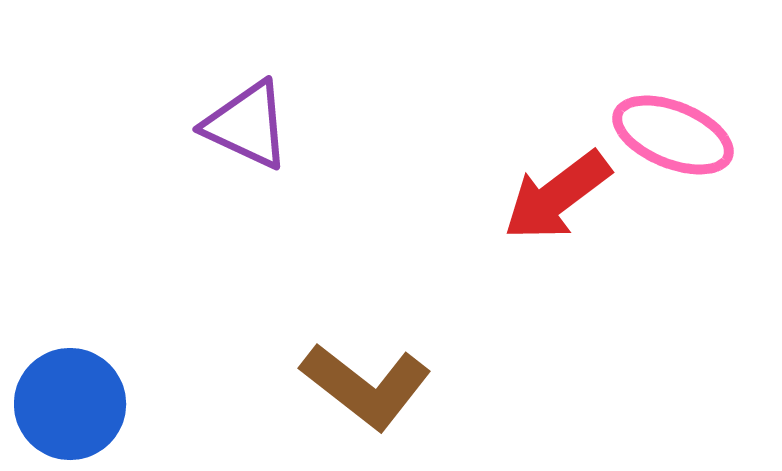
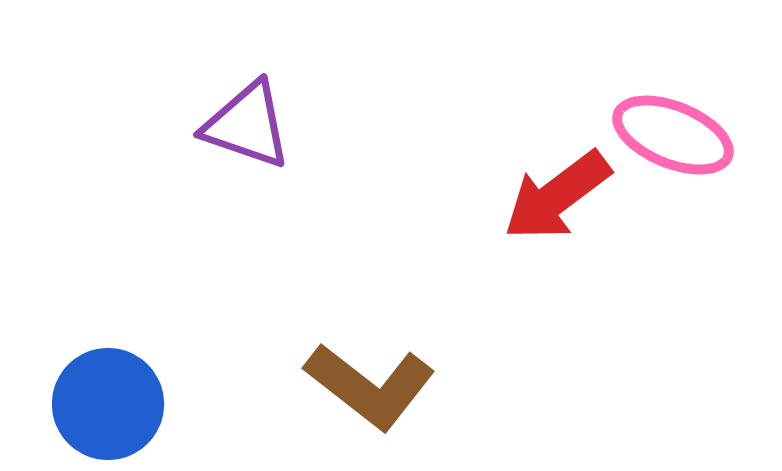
purple triangle: rotated 6 degrees counterclockwise
brown L-shape: moved 4 px right
blue circle: moved 38 px right
